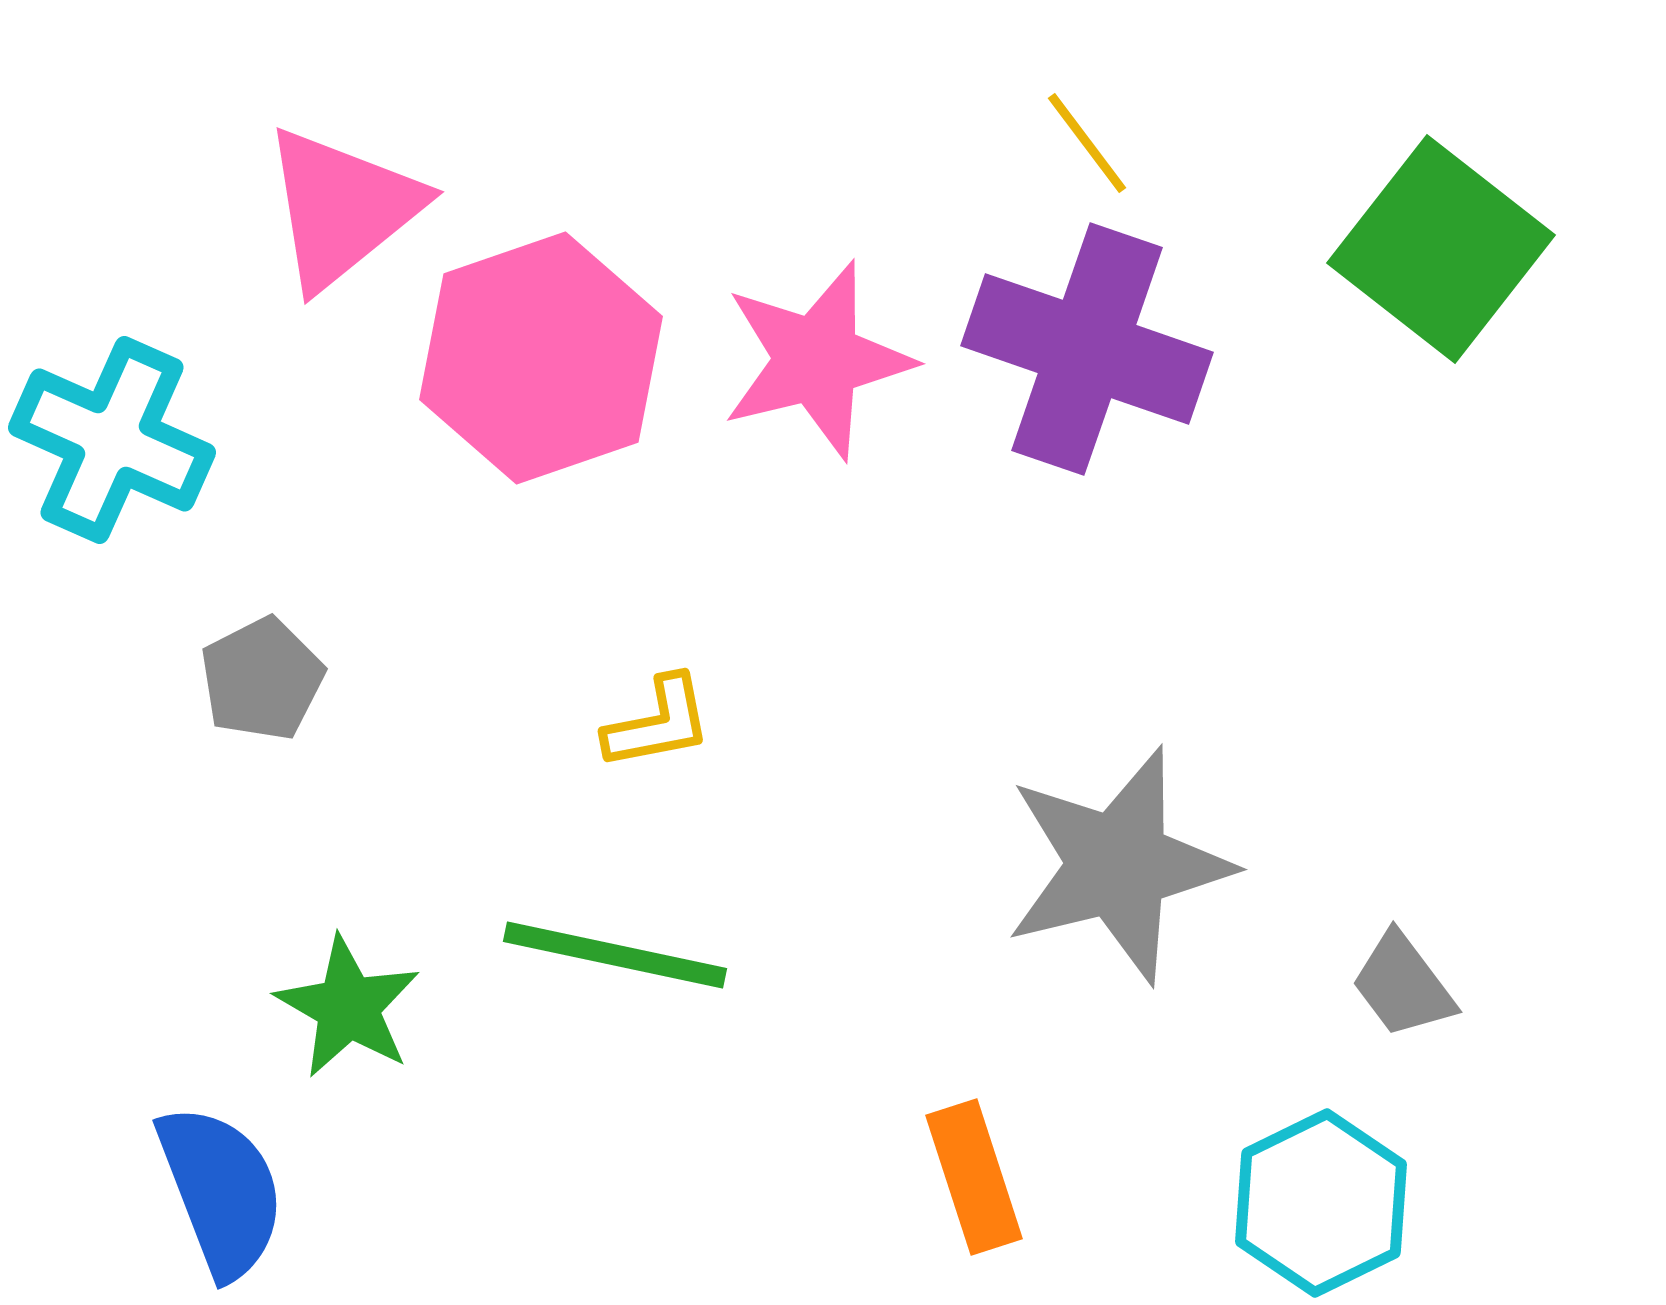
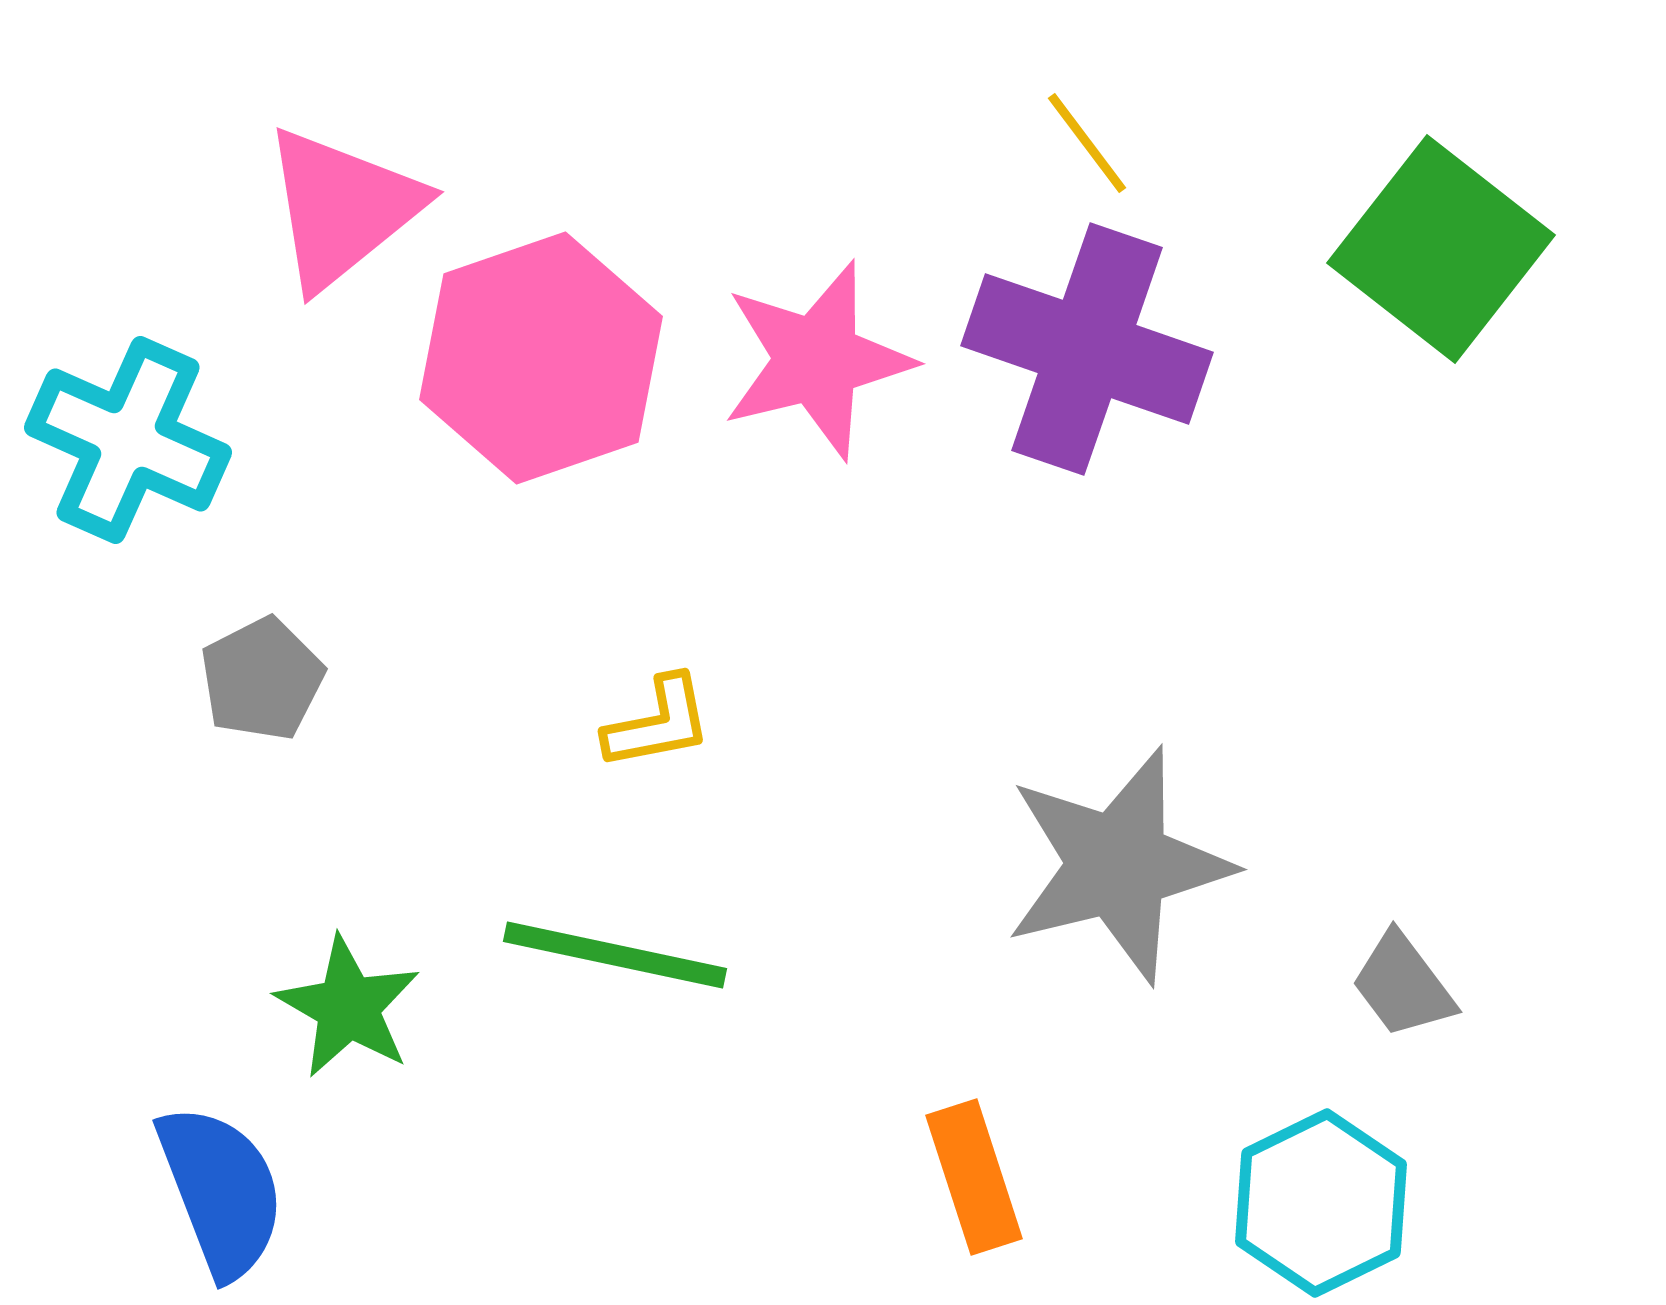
cyan cross: moved 16 px right
